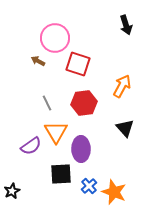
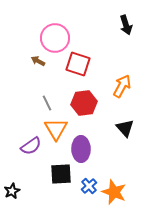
orange triangle: moved 3 px up
